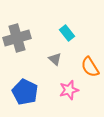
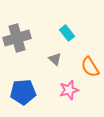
blue pentagon: moved 2 px left; rotated 30 degrees counterclockwise
